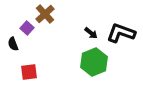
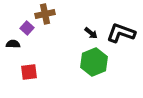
brown cross: rotated 30 degrees clockwise
black semicircle: rotated 112 degrees clockwise
